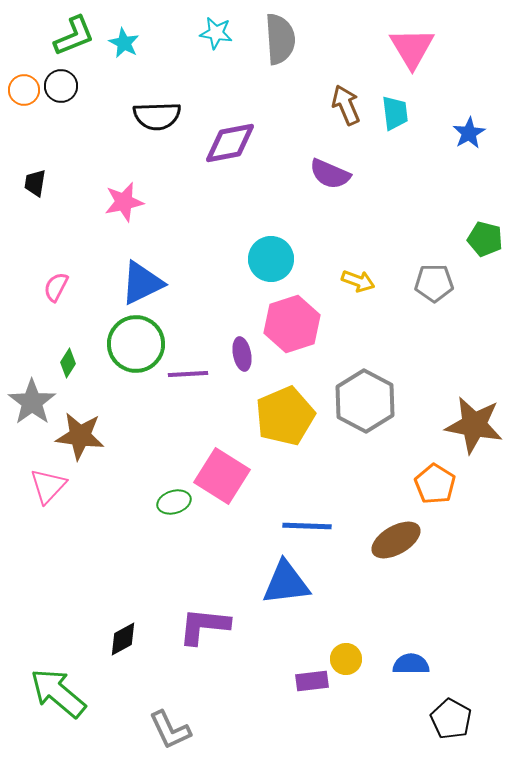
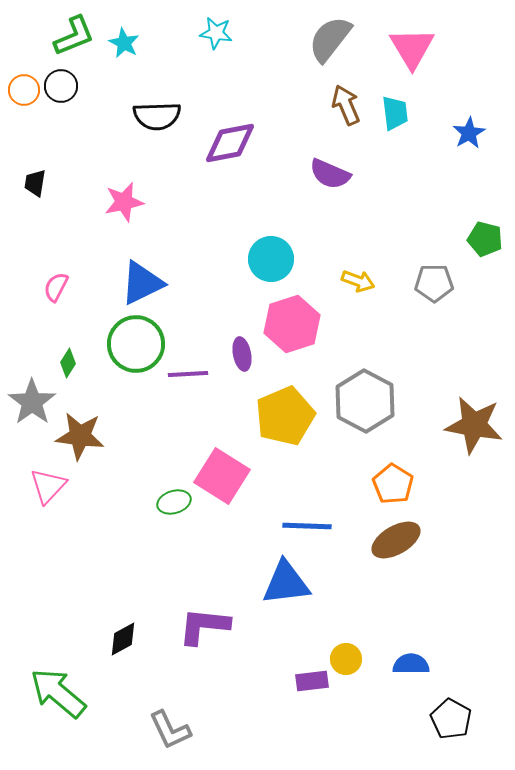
gray semicircle at (280, 39): moved 50 px right; rotated 138 degrees counterclockwise
orange pentagon at (435, 484): moved 42 px left
